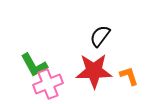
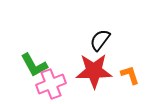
black semicircle: moved 4 px down
orange L-shape: moved 1 px right, 1 px up
pink cross: moved 3 px right
